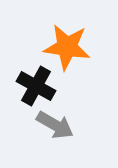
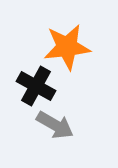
orange star: rotated 15 degrees counterclockwise
